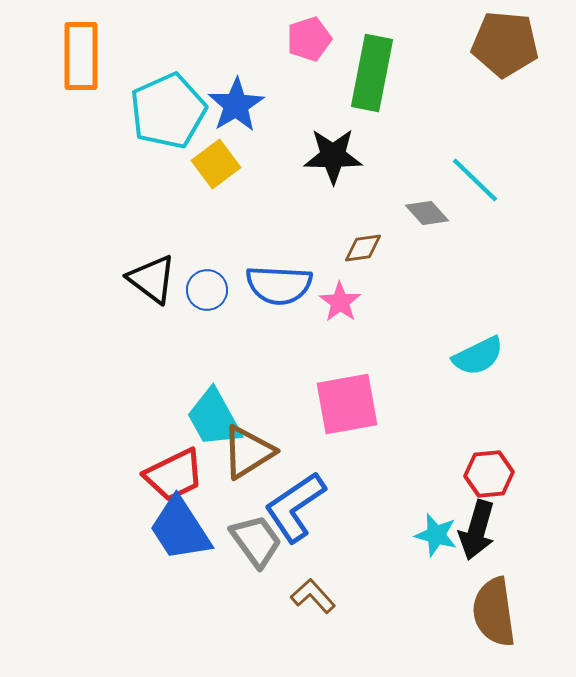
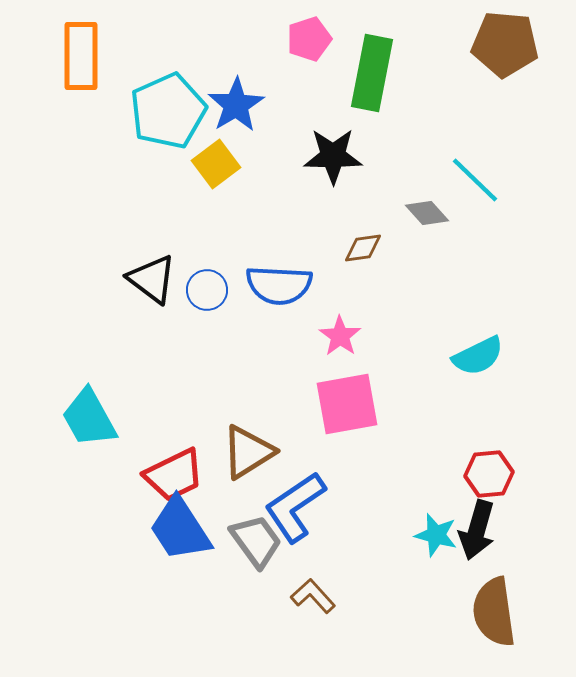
pink star: moved 34 px down
cyan trapezoid: moved 125 px left
